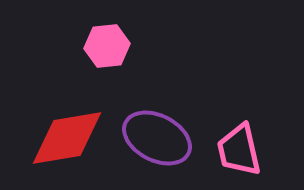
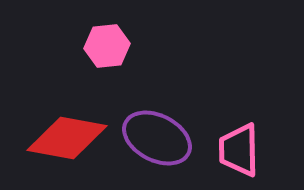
red diamond: rotated 20 degrees clockwise
pink trapezoid: rotated 12 degrees clockwise
